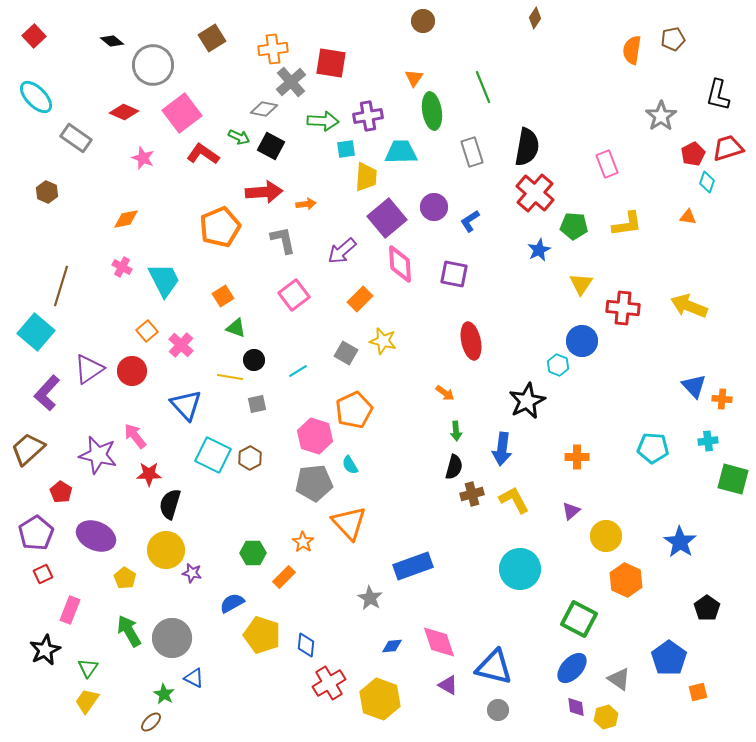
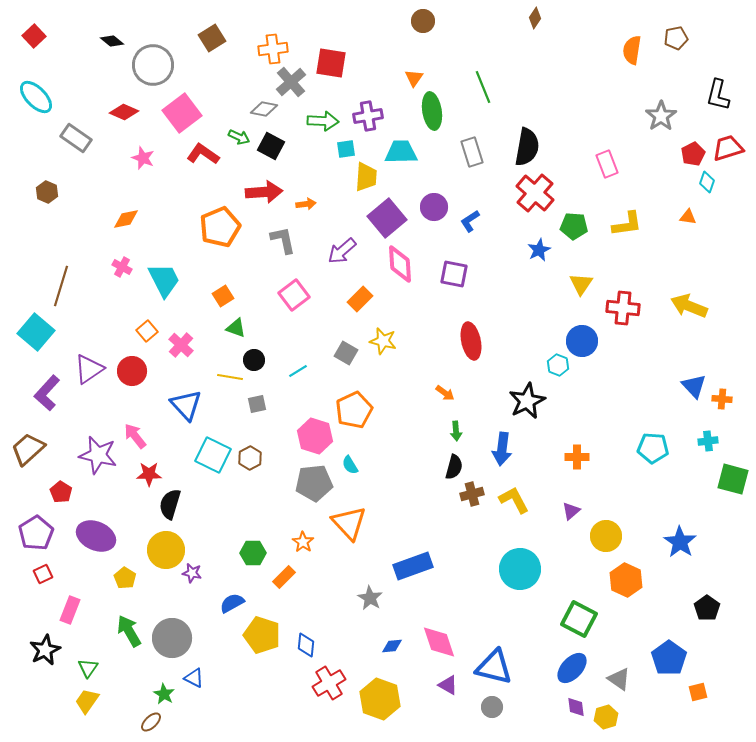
brown pentagon at (673, 39): moved 3 px right, 1 px up
gray circle at (498, 710): moved 6 px left, 3 px up
